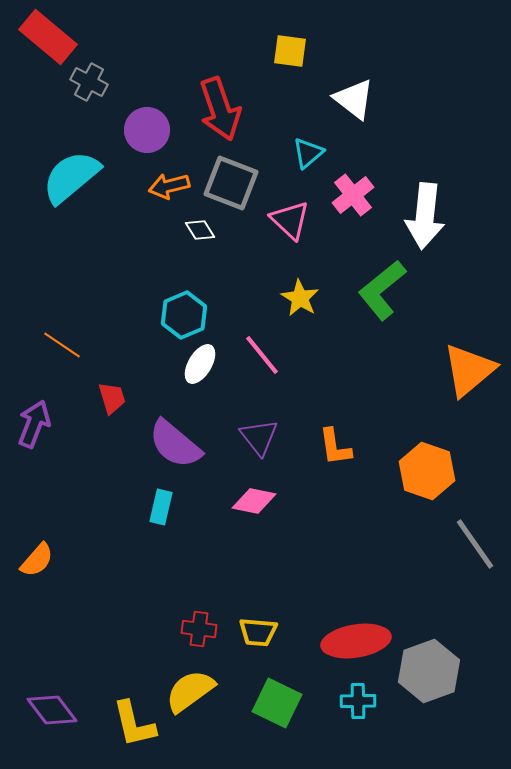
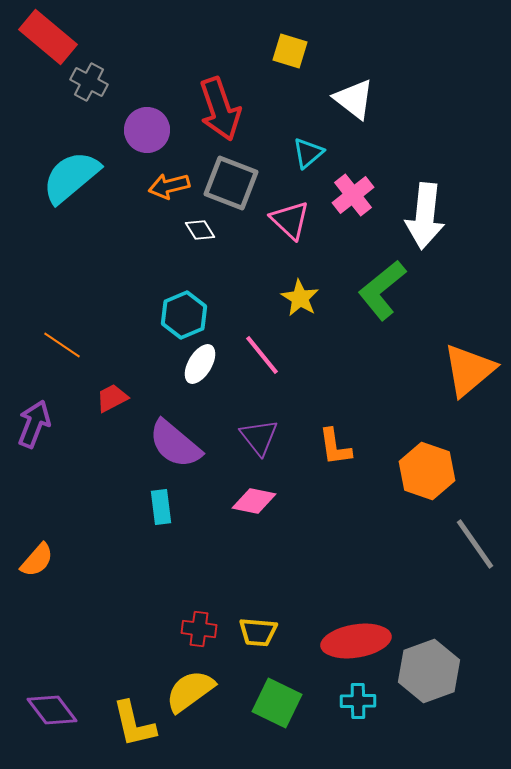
yellow square: rotated 9 degrees clockwise
red trapezoid: rotated 100 degrees counterclockwise
cyan rectangle: rotated 20 degrees counterclockwise
